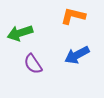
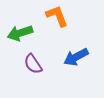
orange L-shape: moved 16 px left; rotated 55 degrees clockwise
blue arrow: moved 1 px left, 2 px down
